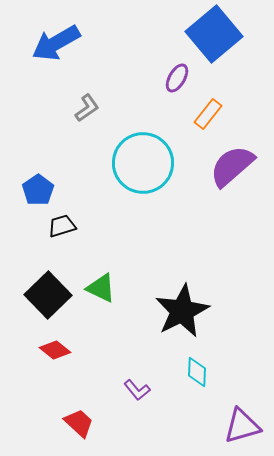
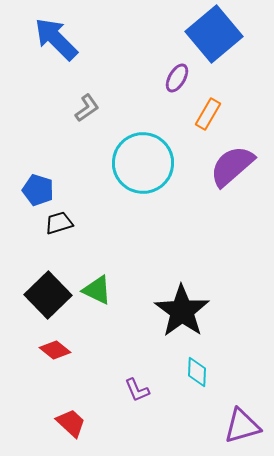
blue arrow: moved 4 px up; rotated 75 degrees clockwise
orange rectangle: rotated 8 degrees counterclockwise
blue pentagon: rotated 20 degrees counterclockwise
black trapezoid: moved 3 px left, 3 px up
green triangle: moved 4 px left, 2 px down
black star: rotated 10 degrees counterclockwise
purple L-shape: rotated 16 degrees clockwise
red trapezoid: moved 8 px left
